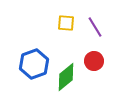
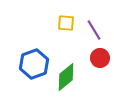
purple line: moved 1 px left, 3 px down
red circle: moved 6 px right, 3 px up
